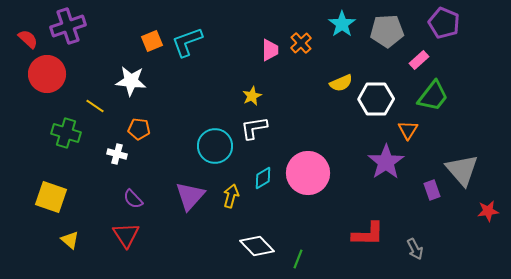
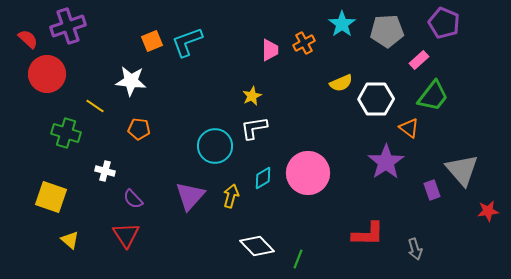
orange cross: moved 3 px right; rotated 15 degrees clockwise
orange triangle: moved 1 px right, 2 px up; rotated 25 degrees counterclockwise
white cross: moved 12 px left, 17 px down
gray arrow: rotated 10 degrees clockwise
